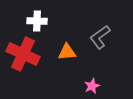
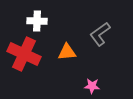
gray L-shape: moved 3 px up
red cross: moved 1 px right
pink star: rotated 28 degrees clockwise
